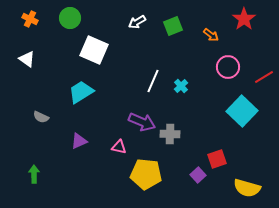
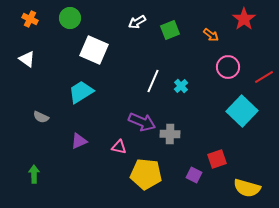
green square: moved 3 px left, 4 px down
purple square: moved 4 px left; rotated 21 degrees counterclockwise
